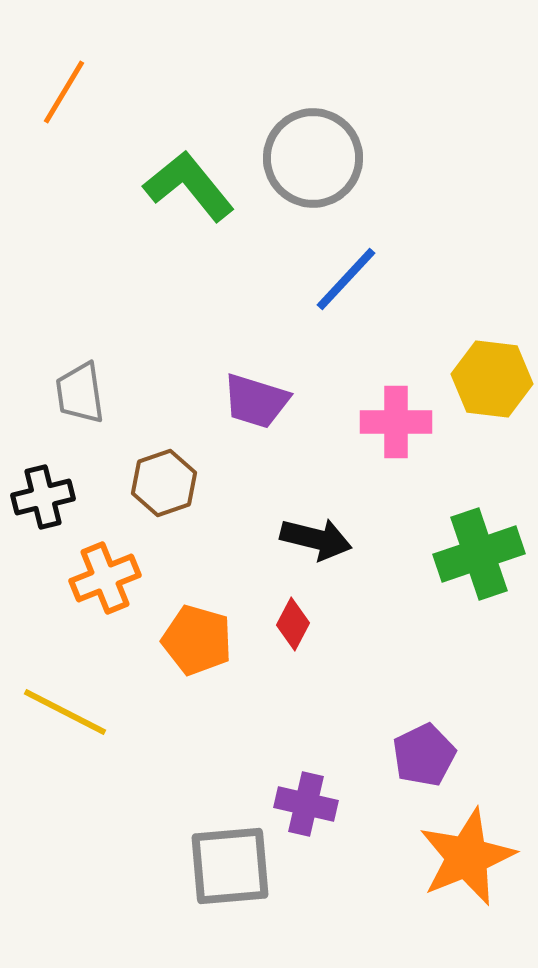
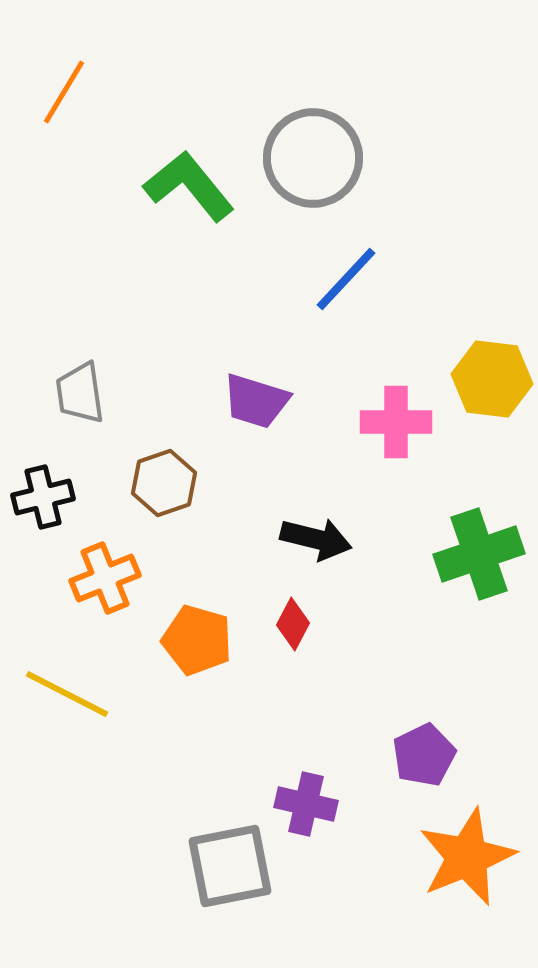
yellow line: moved 2 px right, 18 px up
gray square: rotated 6 degrees counterclockwise
